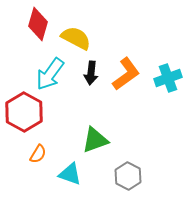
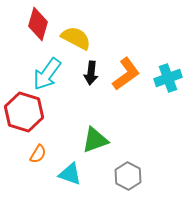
cyan arrow: moved 3 px left
red hexagon: rotated 12 degrees counterclockwise
